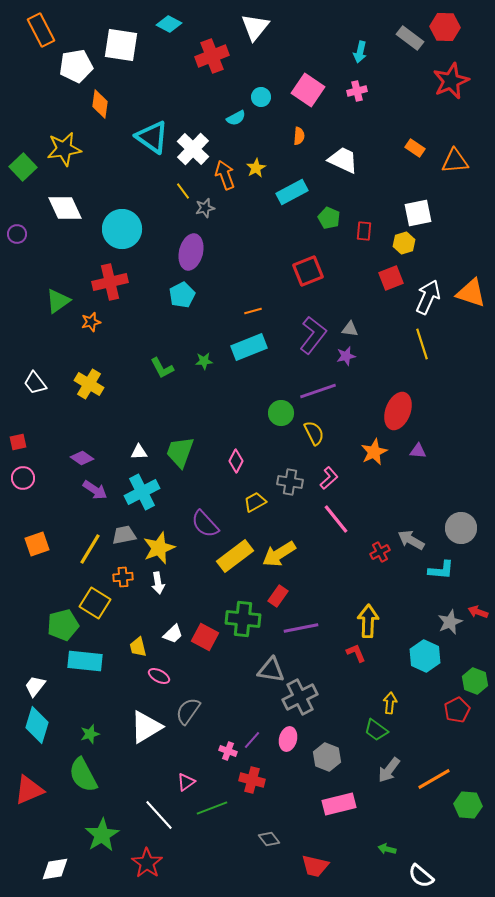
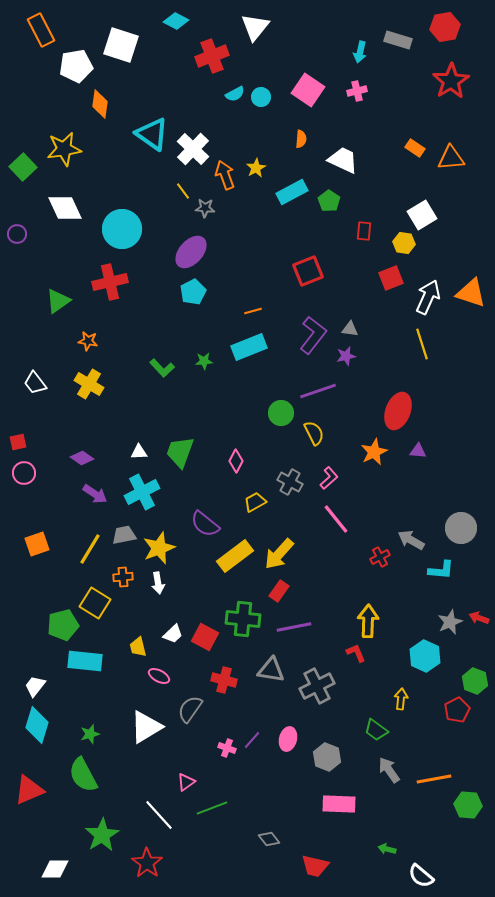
cyan diamond at (169, 24): moved 7 px right, 3 px up
red hexagon at (445, 27): rotated 12 degrees counterclockwise
gray rectangle at (410, 38): moved 12 px left, 2 px down; rotated 20 degrees counterclockwise
white square at (121, 45): rotated 9 degrees clockwise
red star at (451, 81): rotated 9 degrees counterclockwise
cyan semicircle at (236, 118): moved 1 px left, 24 px up
orange semicircle at (299, 136): moved 2 px right, 3 px down
cyan triangle at (152, 137): moved 3 px up
orange triangle at (455, 161): moved 4 px left, 3 px up
gray star at (205, 208): rotated 18 degrees clockwise
white square at (418, 213): moved 4 px right, 2 px down; rotated 20 degrees counterclockwise
green pentagon at (329, 218): moved 17 px up; rotated 10 degrees clockwise
yellow hexagon at (404, 243): rotated 25 degrees clockwise
purple ellipse at (191, 252): rotated 28 degrees clockwise
cyan pentagon at (182, 295): moved 11 px right, 3 px up
orange star at (91, 322): moved 3 px left, 19 px down; rotated 24 degrees clockwise
green L-shape at (162, 368): rotated 15 degrees counterclockwise
pink circle at (23, 478): moved 1 px right, 5 px up
gray cross at (290, 482): rotated 20 degrees clockwise
purple arrow at (95, 490): moved 4 px down
purple semicircle at (205, 524): rotated 8 degrees counterclockwise
red cross at (380, 552): moved 5 px down
yellow arrow at (279, 554): rotated 16 degrees counterclockwise
red rectangle at (278, 596): moved 1 px right, 5 px up
red arrow at (478, 612): moved 1 px right, 6 px down
purple line at (301, 628): moved 7 px left, 1 px up
gray cross at (300, 697): moved 17 px right, 11 px up
yellow arrow at (390, 703): moved 11 px right, 4 px up
gray semicircle at (188, 711): moved 2 px right, 2 px up
pink cross at (228, 751): moved 1 px left, 3 px up
gray arrow at (389, 770): rotated 108 degrees clockwise
orange line at (434, 779): rotated 20 degrees clockwise
red cross at (252, 780): moved 28 px left, 100 px up
pink rectangle at (339, 804): rotated 16 degrees clockwise
white diamond at (55, 869): rotated 8 degrees clockwise
